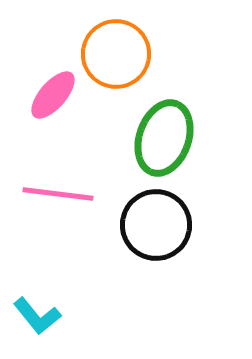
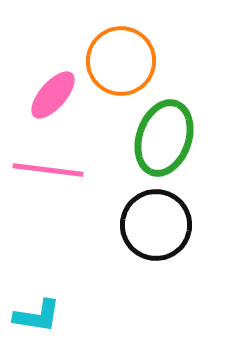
orange circle: moved 5 px right, 7 px down
pink line: moved 10 px left, 24 px up
cyan L-shape: rotated 42 degrees counterclockwise
